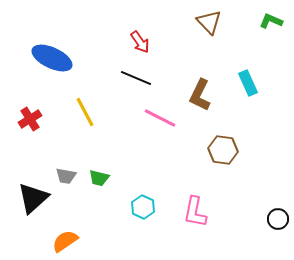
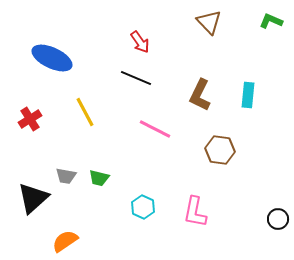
cyan rectangle: moved 12 px down; rotated 30 degrees clockwise
pink line: moved 5 px left, 11 px down
brown hexagon: moved 3 px left
